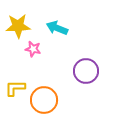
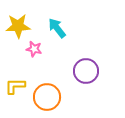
cyan arrow: rotated 30 degrees clockwise
pink star: moved 1 px right
yellow L-shape: moved 2 px up
orange circle: moved 3 px right, 3 px up
